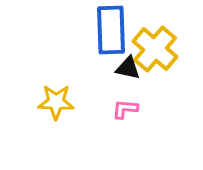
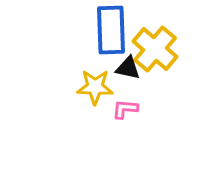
yellow star: moved 39 px right, 15 px up
